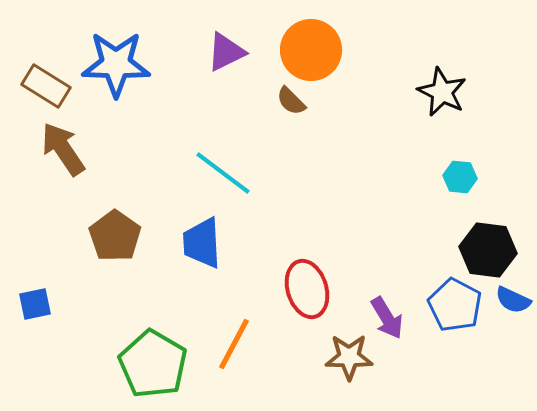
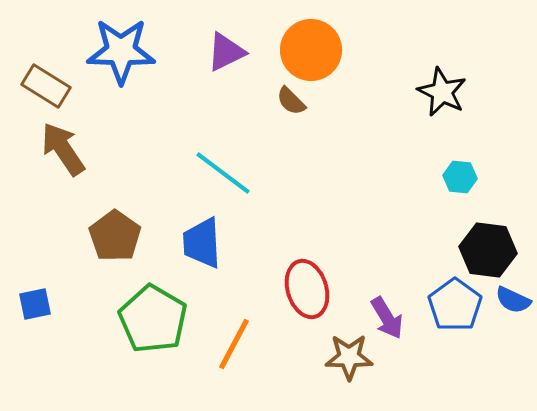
blue star: moved 5 px right, 13 px up
blue pentagon: rotated 8 degrees clockwise
green pentagon: moved 45 px up
